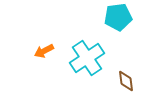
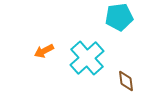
cyan pentagon: moved 1 px right
cyan cross: rotated 8 degrees counterclockwise
